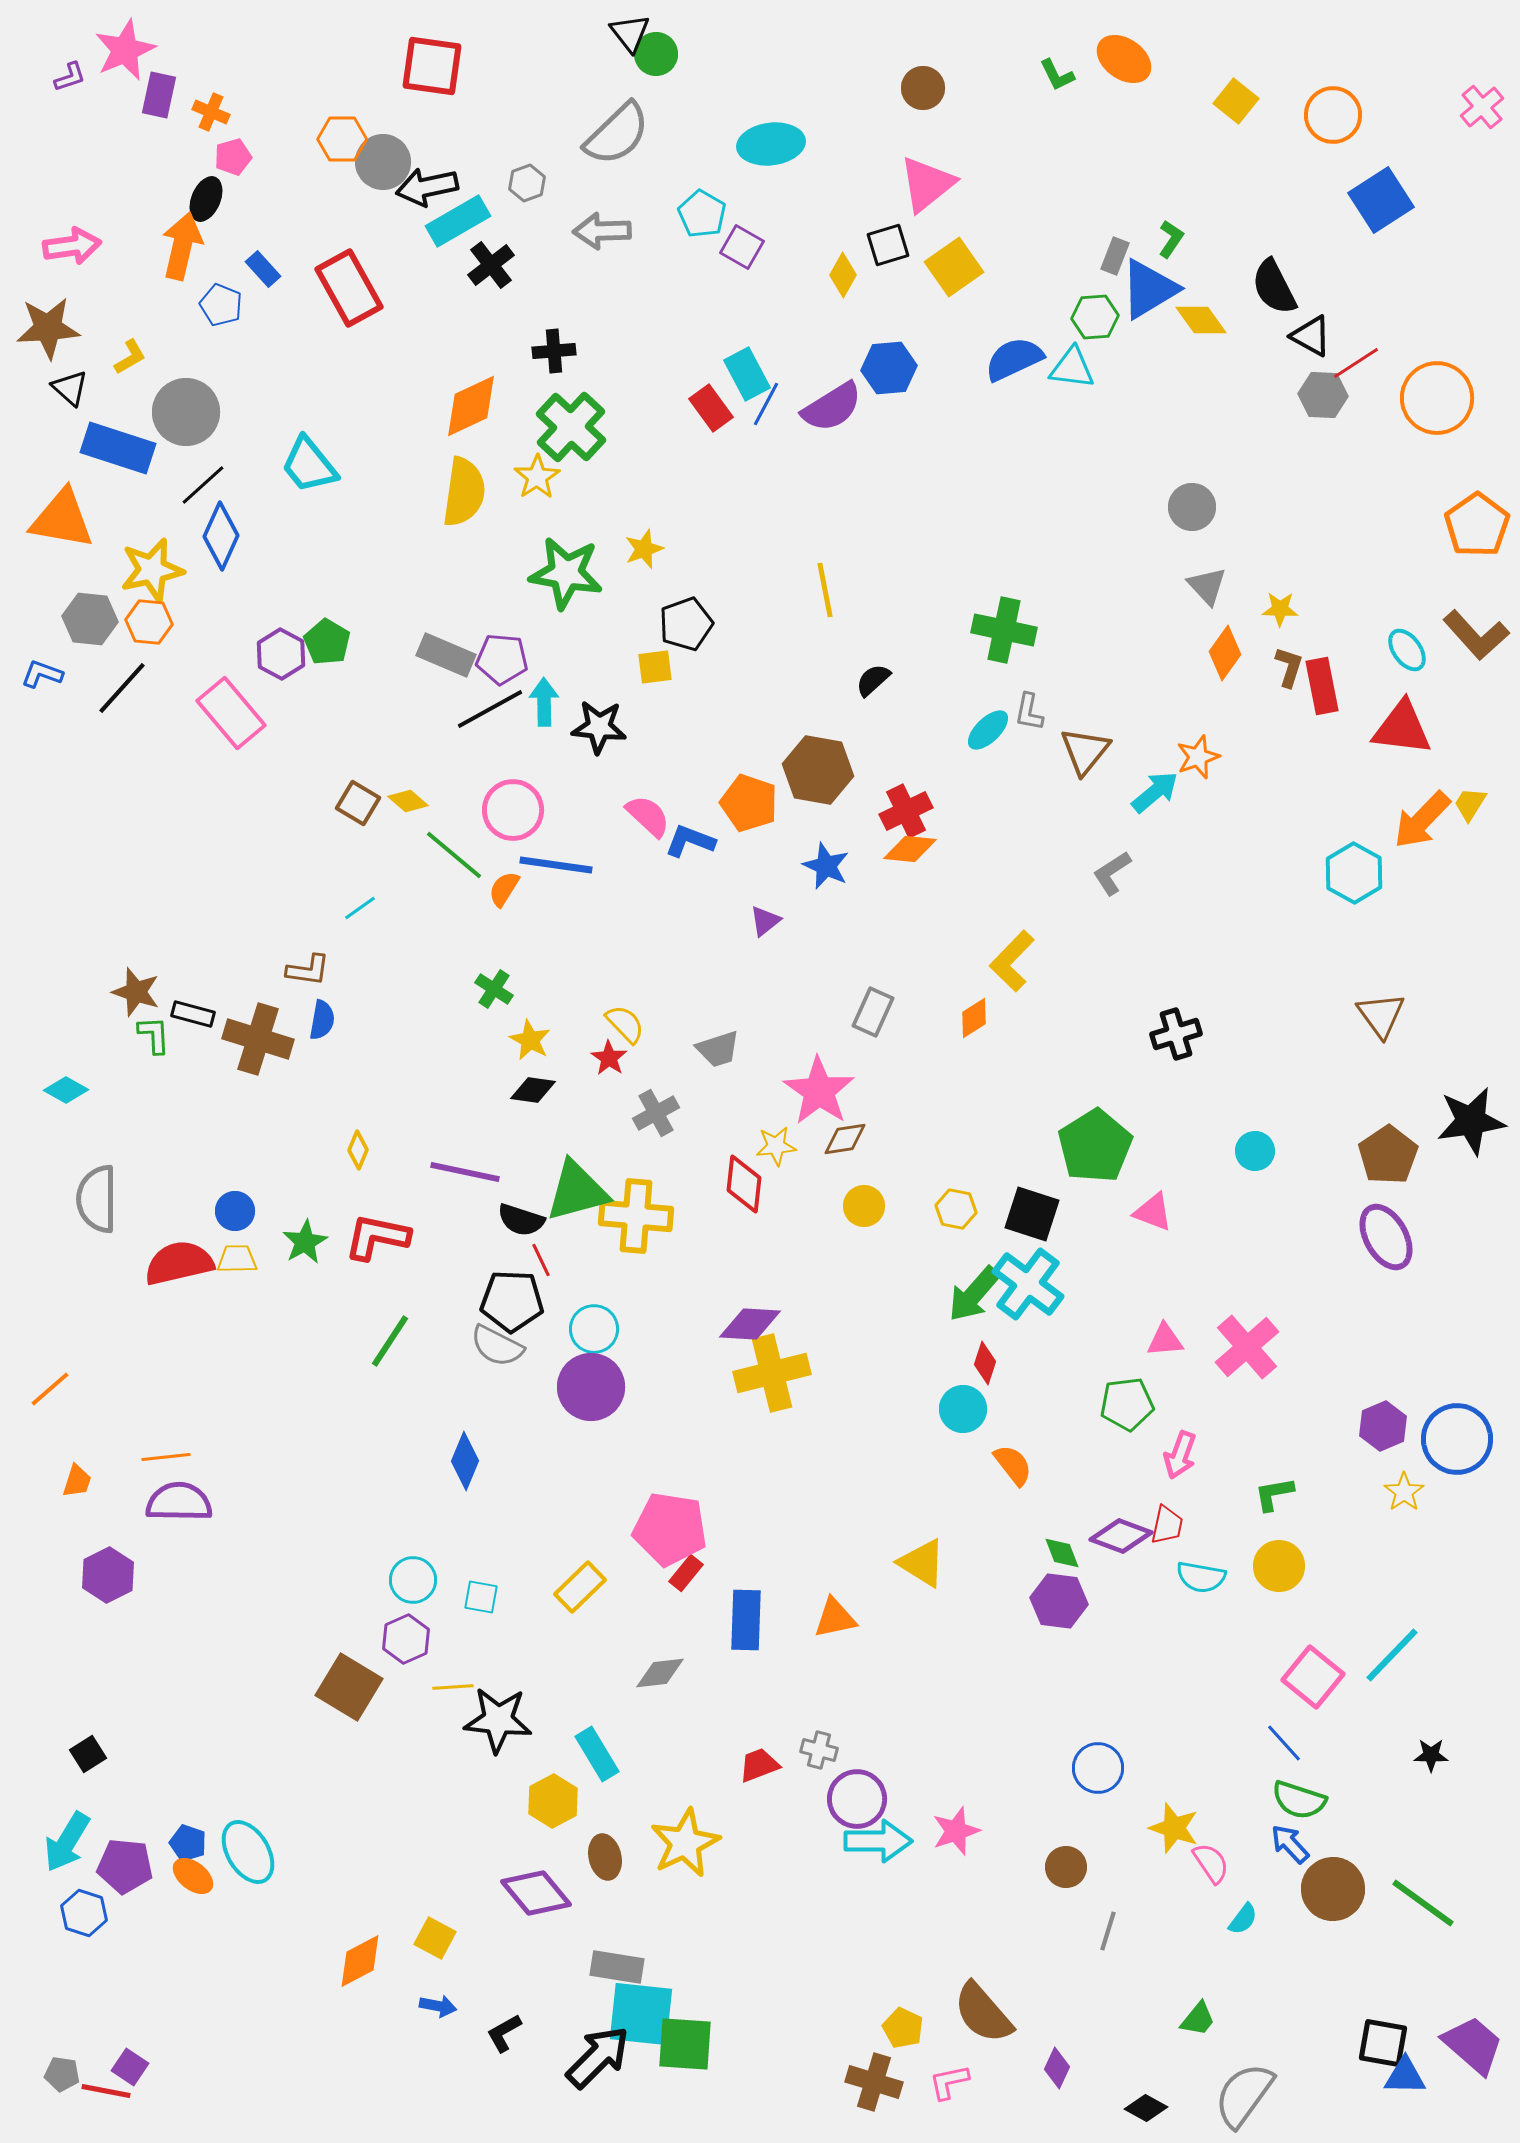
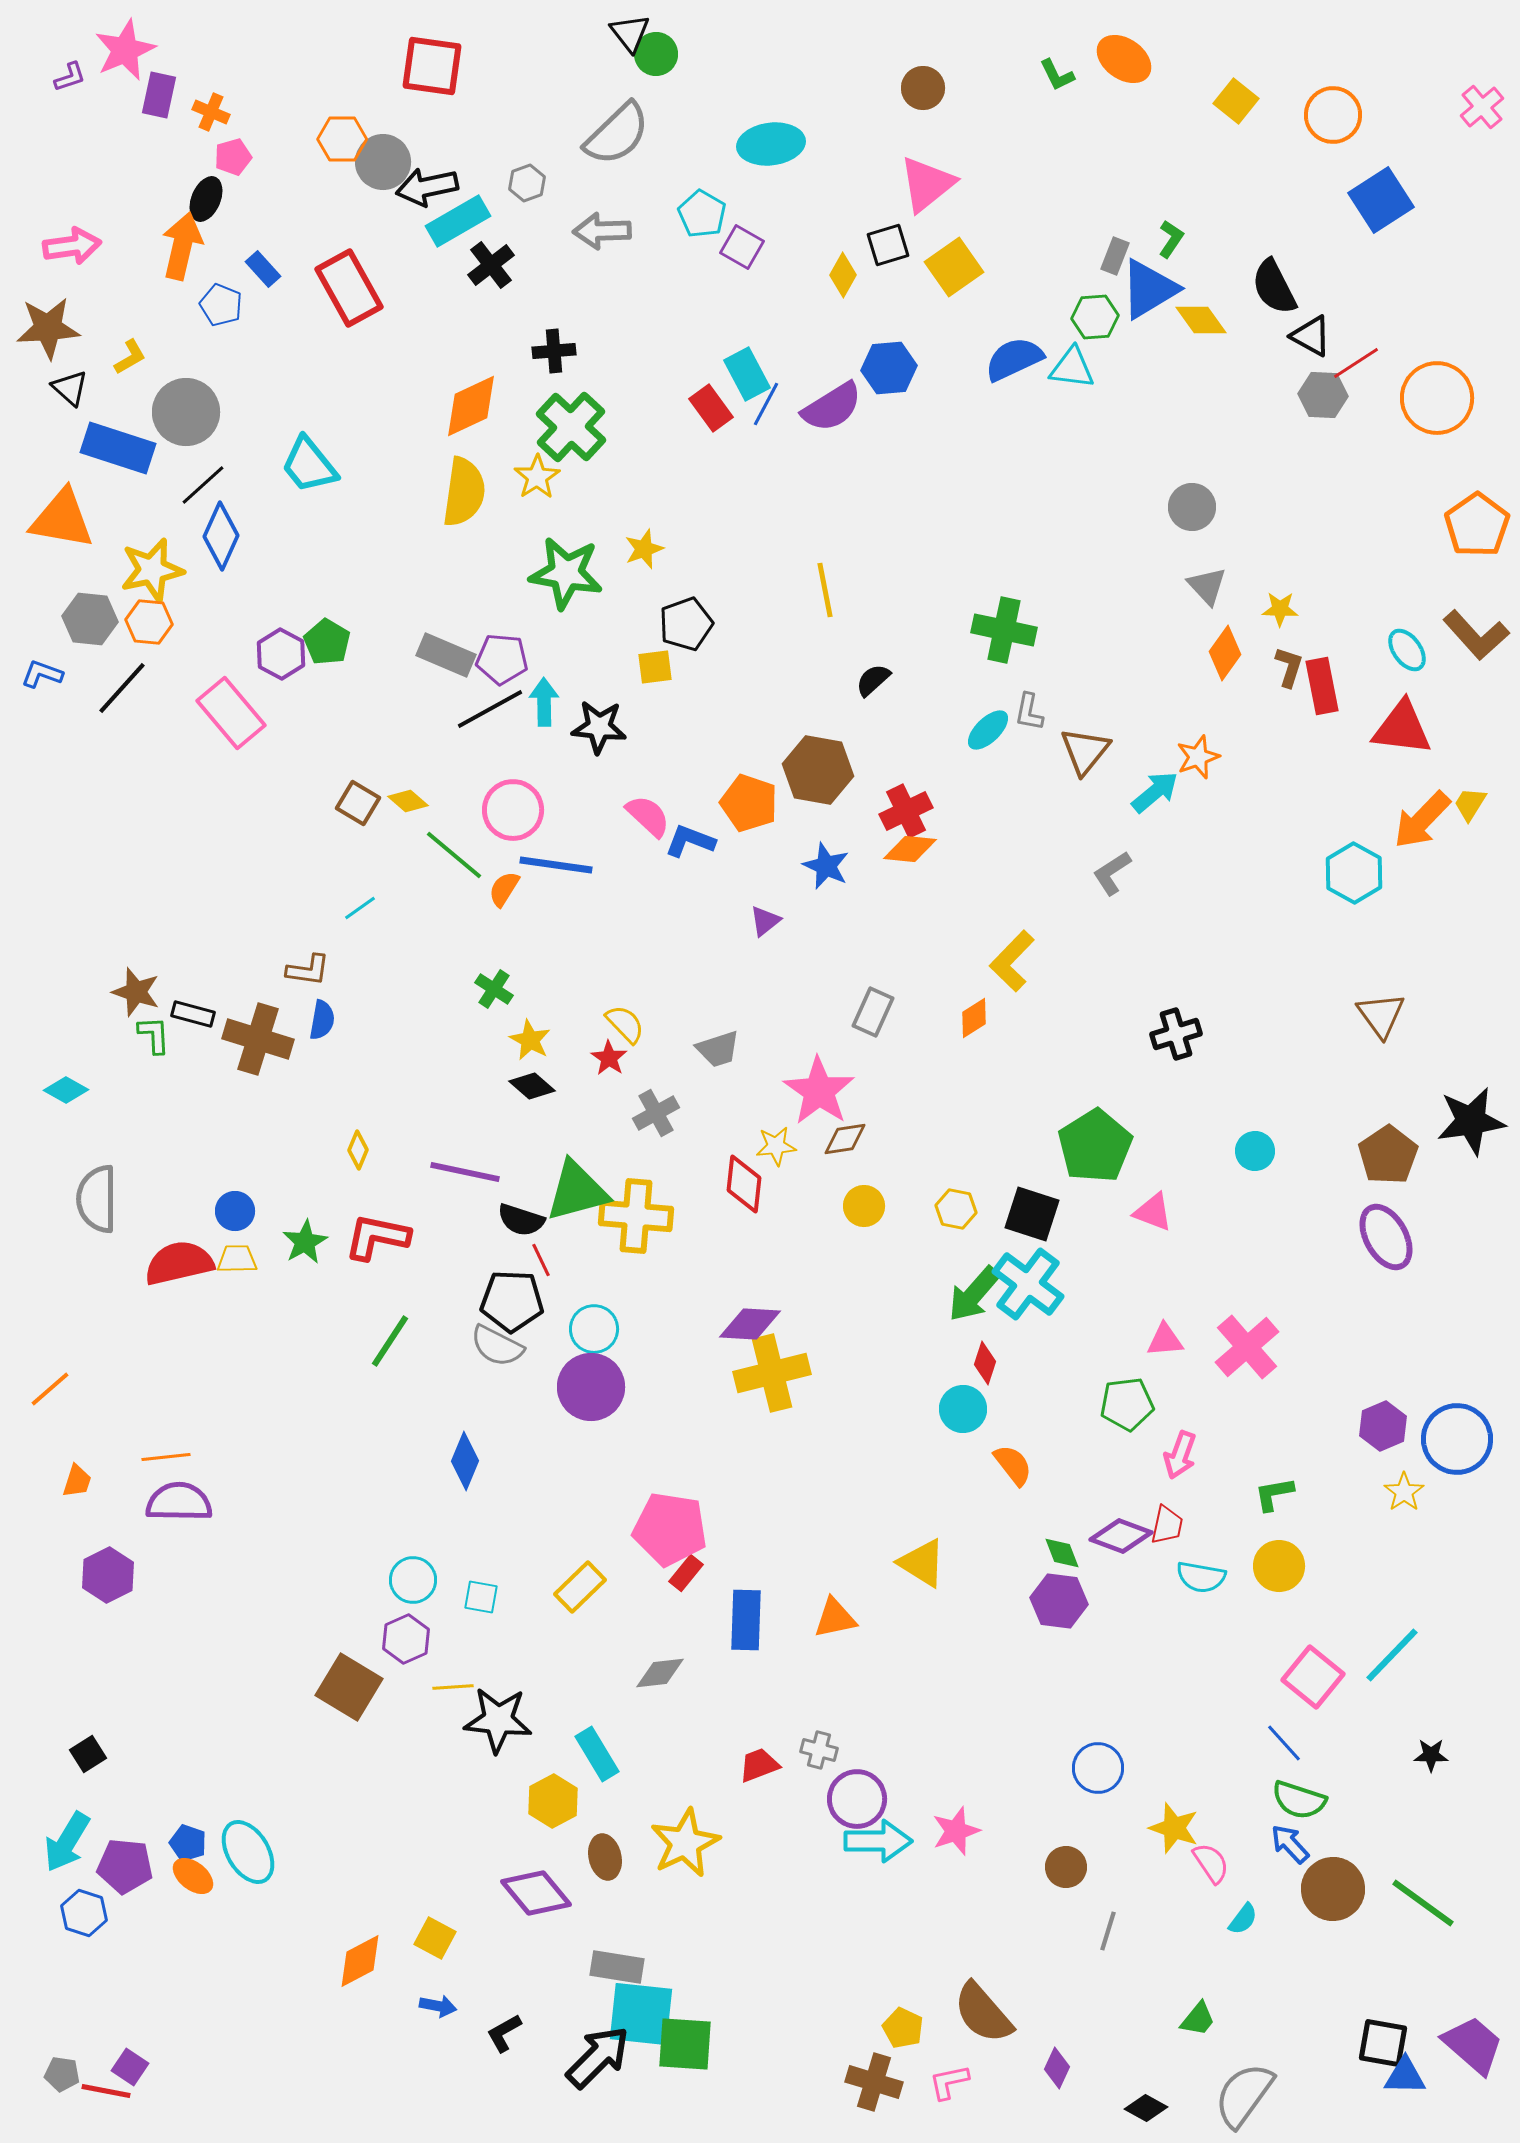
black diamond at (533, 1090): moved 1 px left, 4 px up; rotated 33 degrees clockwise
